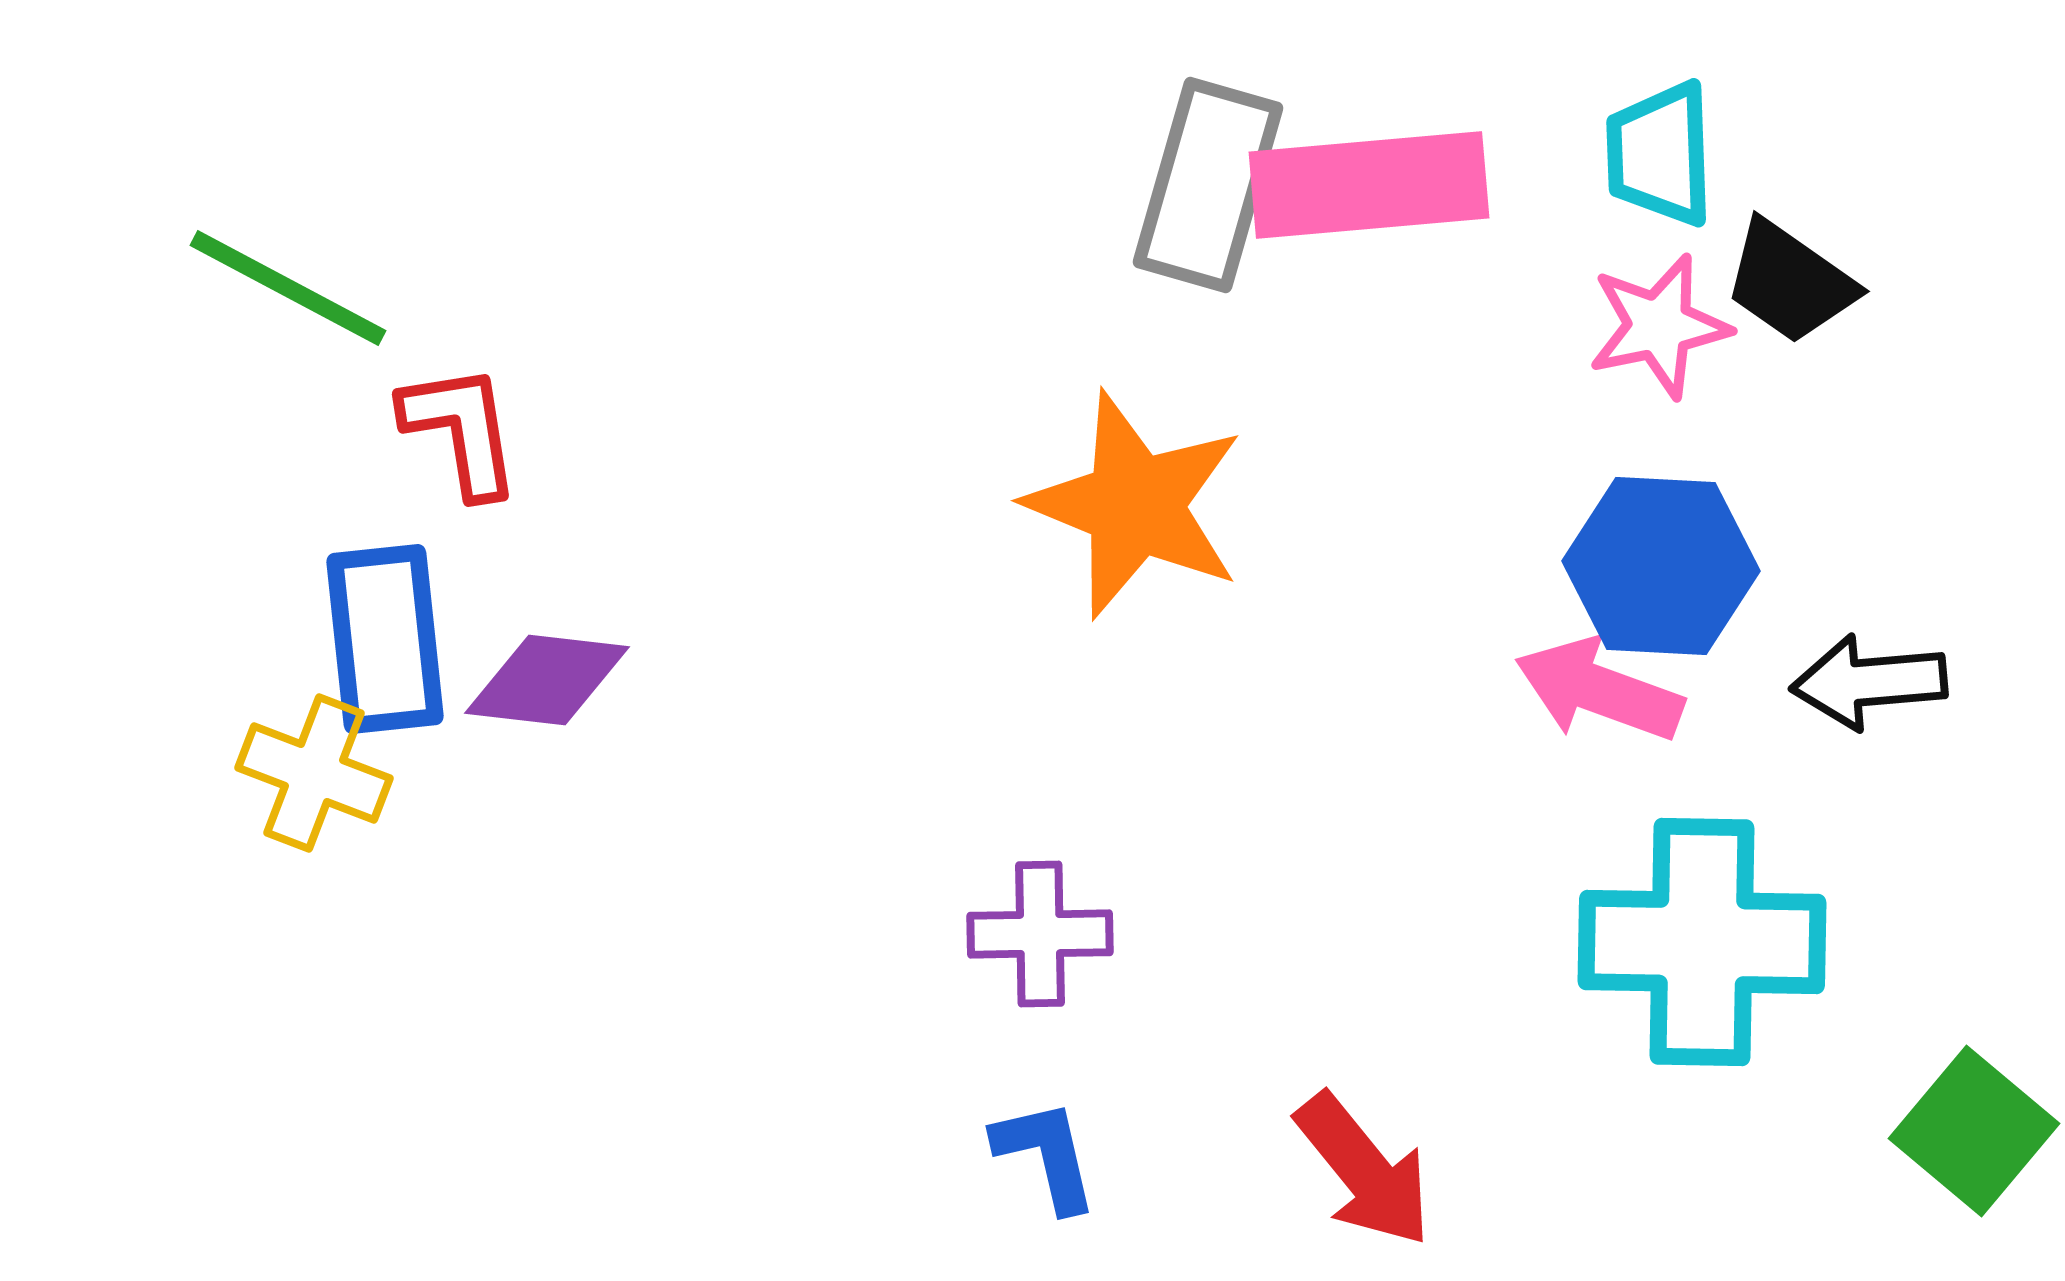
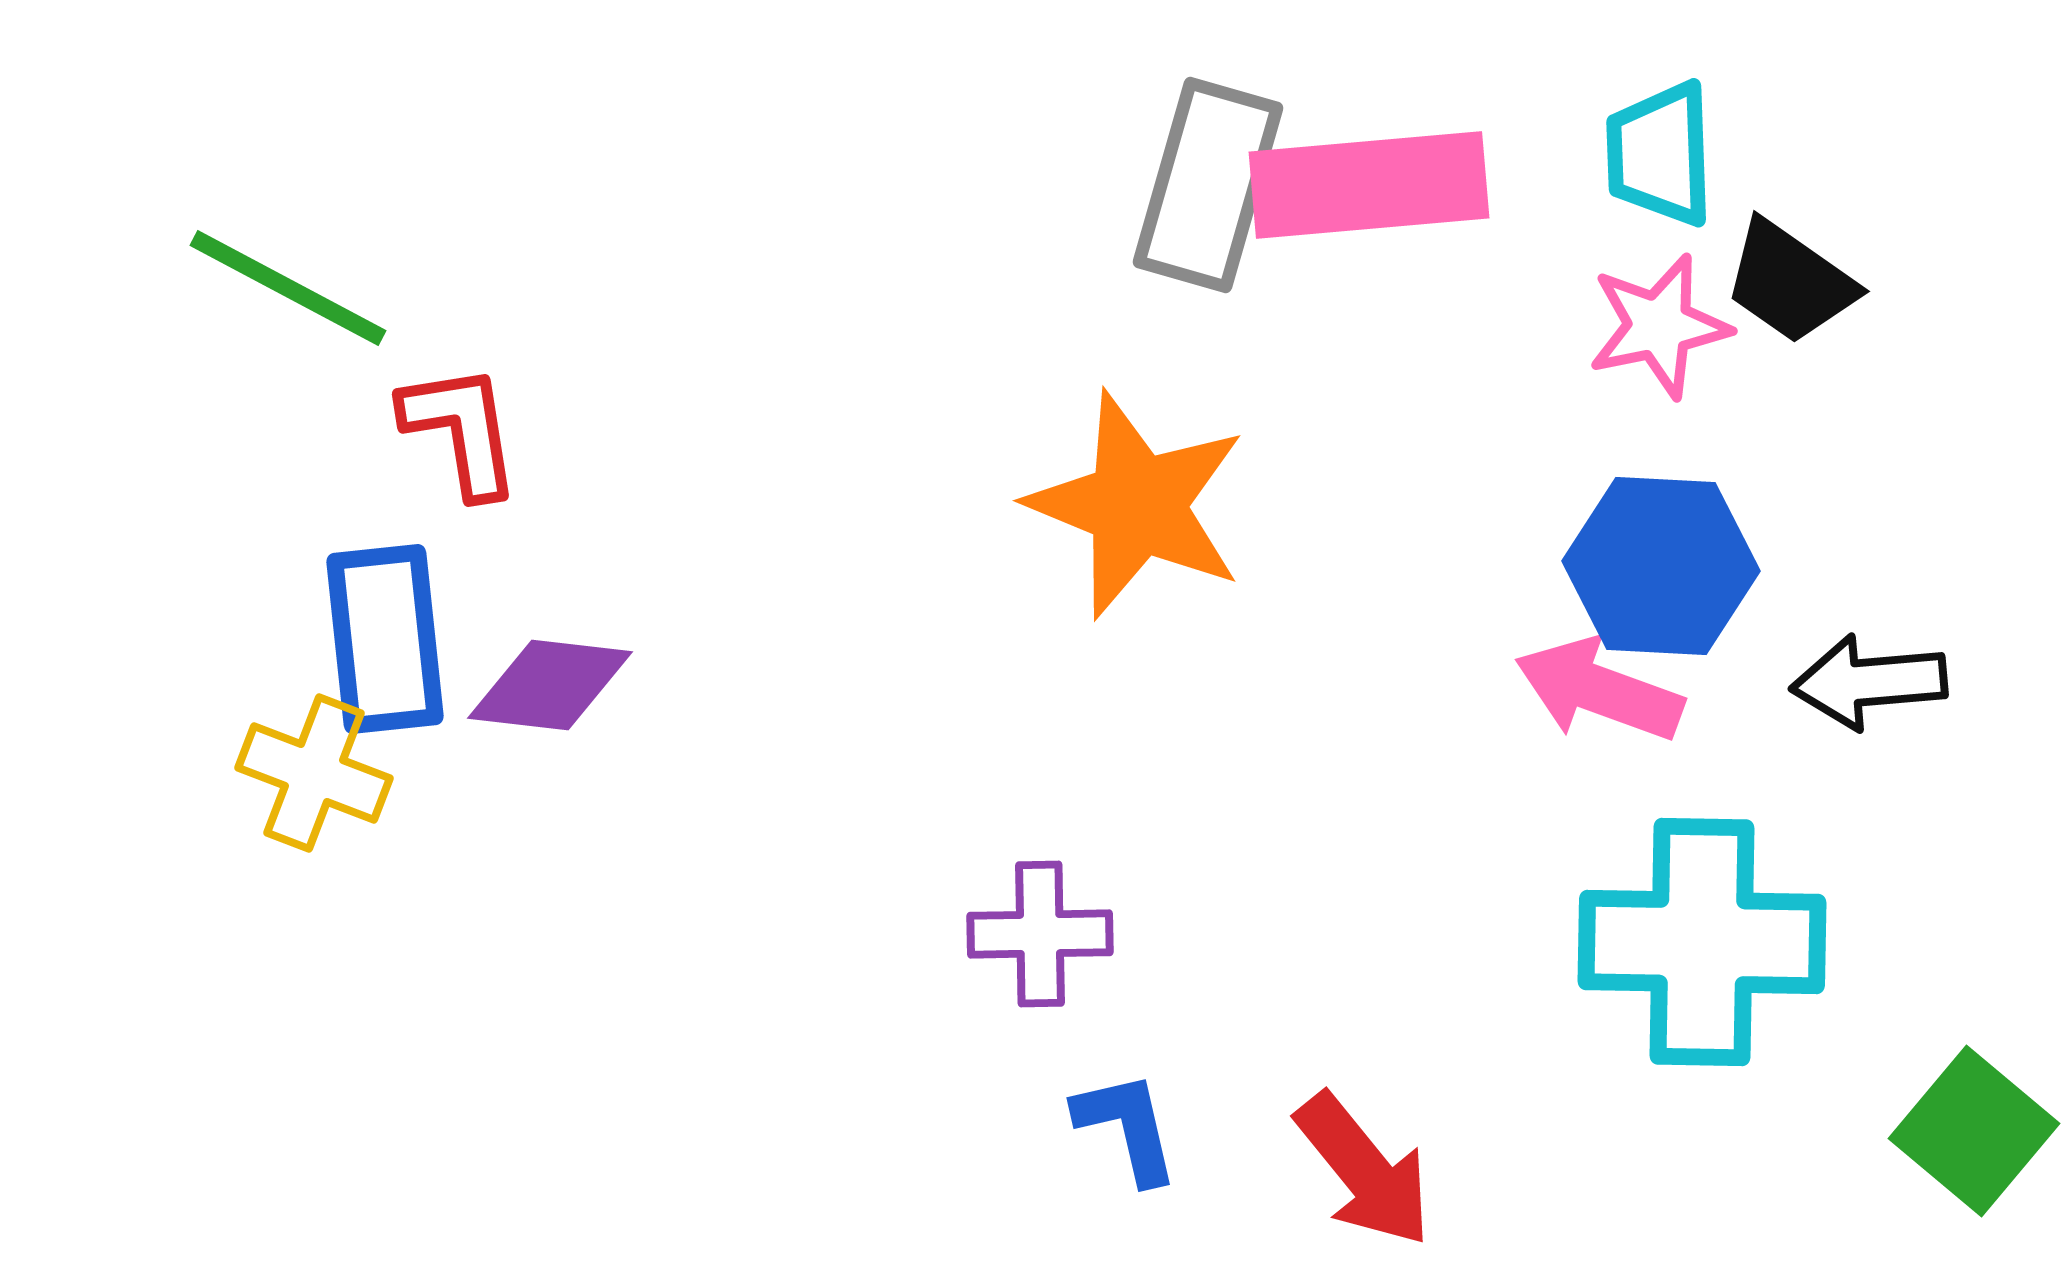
orange star: moved 2 px right
purple diamond: moved 3 px right, 5 px down
blue L-shape: moved 81 px right, 28 px up
